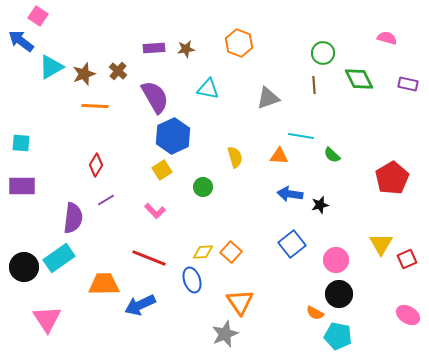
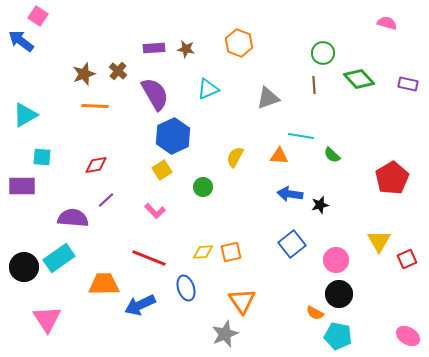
pink semicircle at (387, 38): moved 15 px up
brown star at (186, 49): rotated 18 degrees clockwise
cyan triangle at (51, 67): moved 26 px left, 48 px down
green diamond at (359, 79): rotated 16 degrees counterclockwise
cyan triangle at (208, 89): rotated 35 degrees counterclockwise
purple semicircle at (155, 97): moved 3 px up
cyan square at (21, 143): moved 21 px right, 14 px down
yellow semicircle at (235, 157): rotated 135 degrees counterclockwise
red diamond at (96, 165): rotated 50 degrees clockwise
purple line at (106, 200): rotated 12 degrees counterclockwise
purple semicircle at (73, 218): rotated 92 degrees counterclockwise
yellow triangle at (381, 244): moved 2 px left, 3 px up
orange square at (231, 252): rotated 35 degrees clockwise
blue ellipse at (192, 280): moved 6 px left, 8 px down
orange triangle at (240, 302): moved 2 px right, 1 px up
pink ellipse at (408, 315): moved 21 px down
